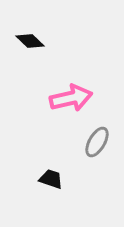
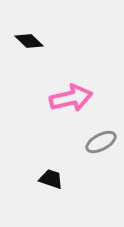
black diamond: moved 1 px left
gray ellipse: moved 4 px right; rotated 32 degrees clockwise
